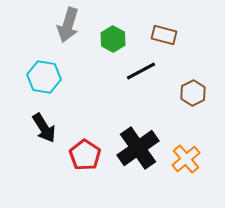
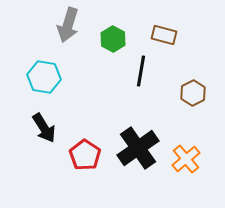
black line: rotated 52 degrees counterclockwise
